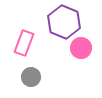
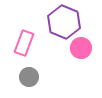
gray circle: moved 2 px left
